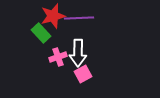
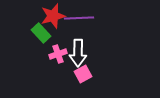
pink cross: moved 3 px up
